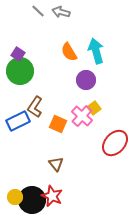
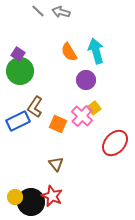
black circle: moved 1 px left, 2 px down
